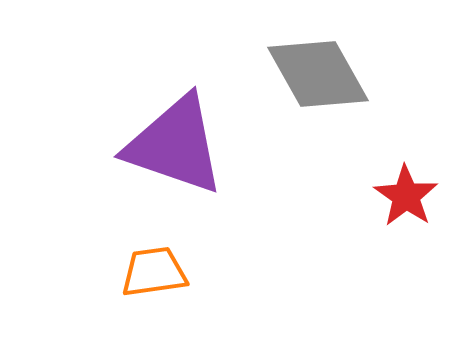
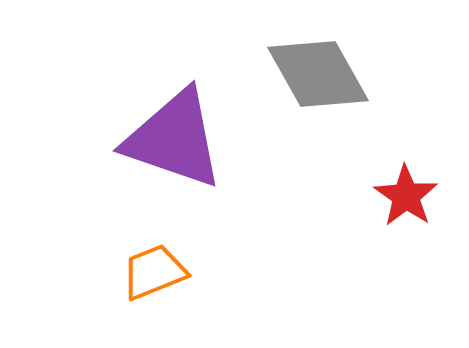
purple triangle: moved 1 px left, 6 px up
orange trapezoid: rotated 14 degrees counterclockwise
